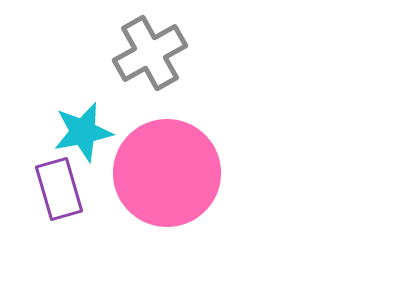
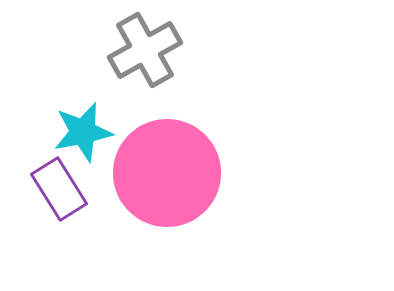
gray cross: moved 5 px left, 3 px up
purple rectangle: rotated 16 degrees counterclockwise
